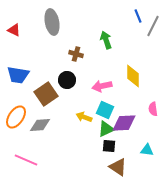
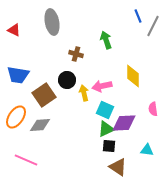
brown square: moved 2 px left, 1 px down
yellow arrow: moved 24 px up; rotated 56 degrees clockwise
